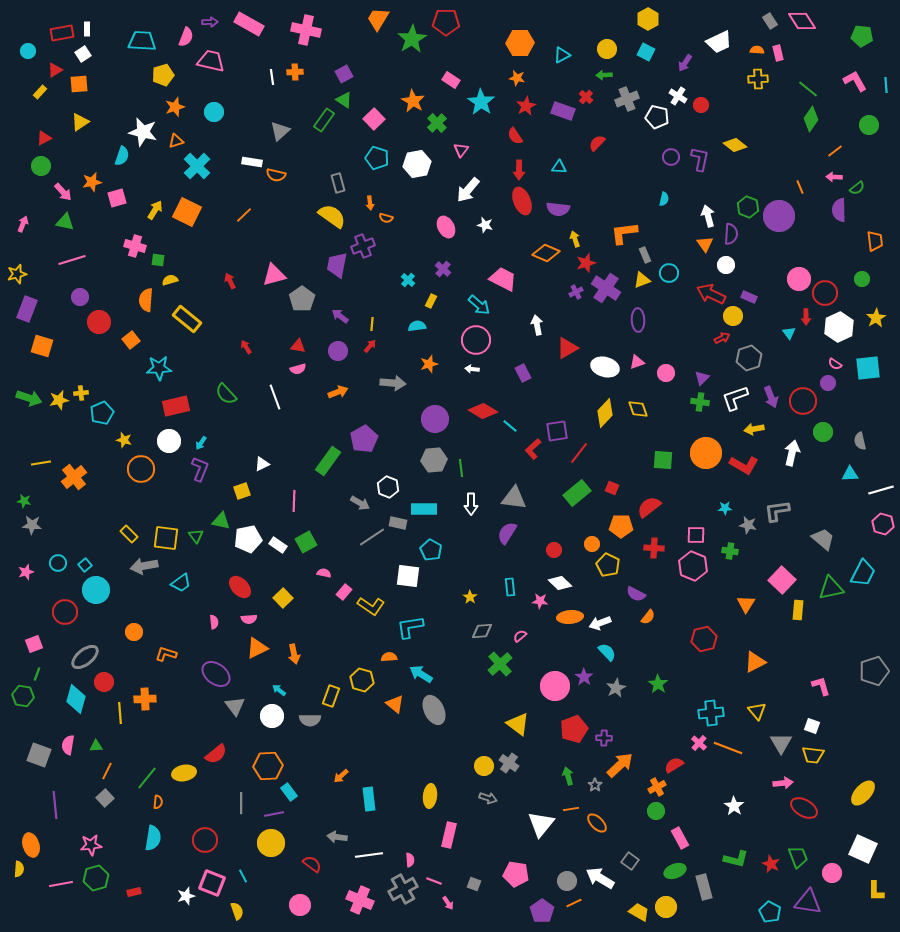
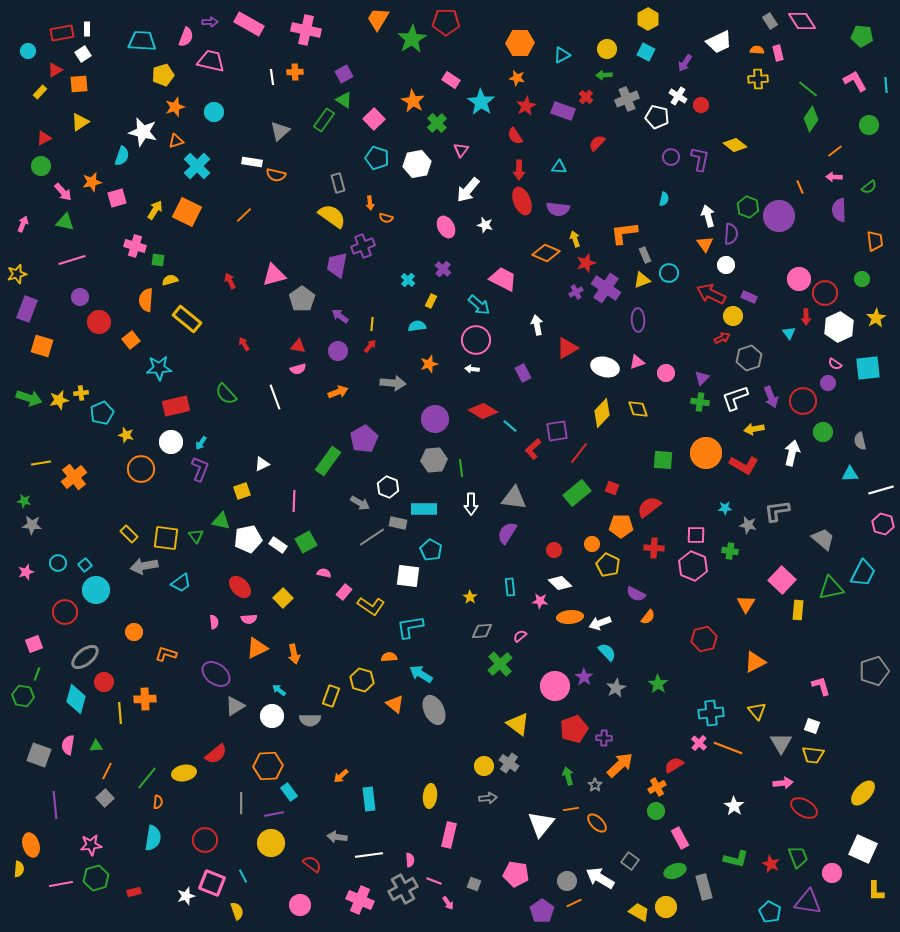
green semicircle at (857, 188): moved 12 px right, 1 px up
red arrow at (246, 347): moved 2 px left, 3 px up
yellow diamond at (605, 413): moved 3 px left
yellow star at (124, 440): moved 2 px right, 5 px up
white circle at (169, 441): moved 2 px right, 1 px down
gray triangle at (235, 706): rotated 35 degrees clockwise
gray arrow at (488, 798): rotated 24 degrees counterclockwise
